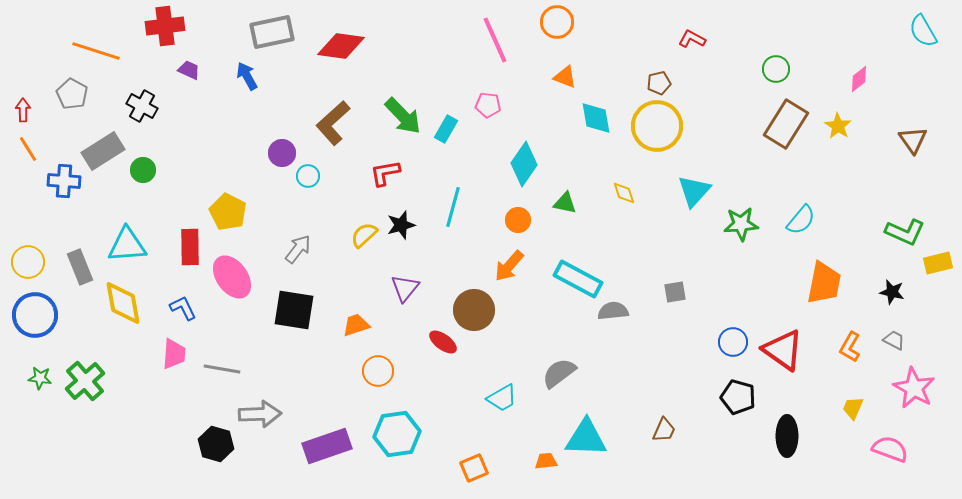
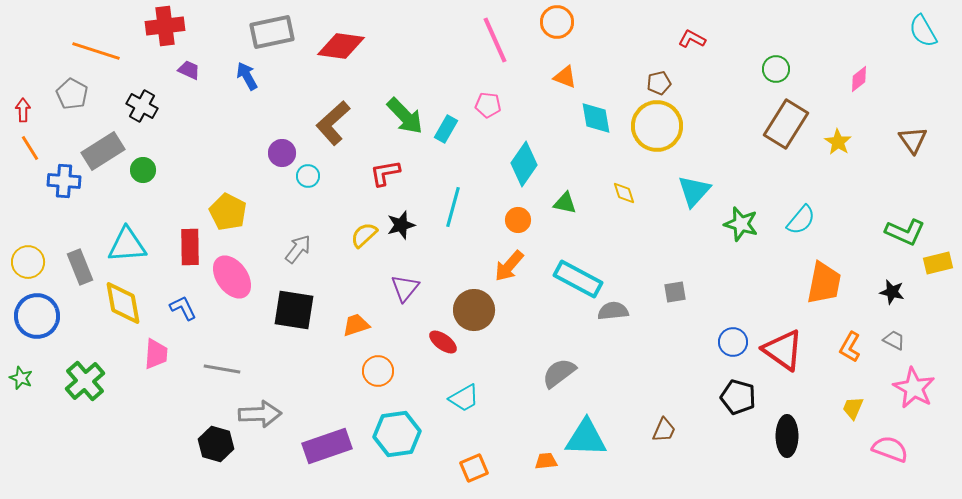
green arrow at (403, 116): moved 2 px right
yellow star at (838, 126): moved 16 px down
orange line at (28, 149): moved 2 px right, 1 px up
green star at (741, 224): rotated 20 degrees clockwise
blue circle at (35, 315): moved 2 px right, 1 px down
pink trapezoid at (174, 354): moved 18 px left
green star at (40, 378): moved 19 px left; rotated 15 degrees clockwise
cyan trapezoid at (502, 398): moved 38 px left
